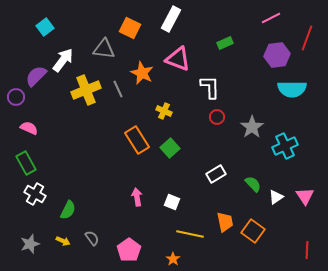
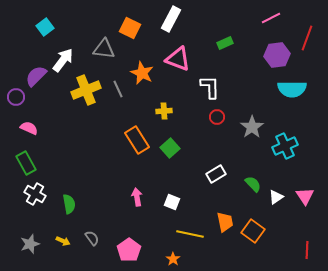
yellow cross at (164, 111): rotated 28 degrees counterclockwise
green semicircle at (68, 210): moved 1 px right, 6 px up; rotated 36 degrees counterclockwise
